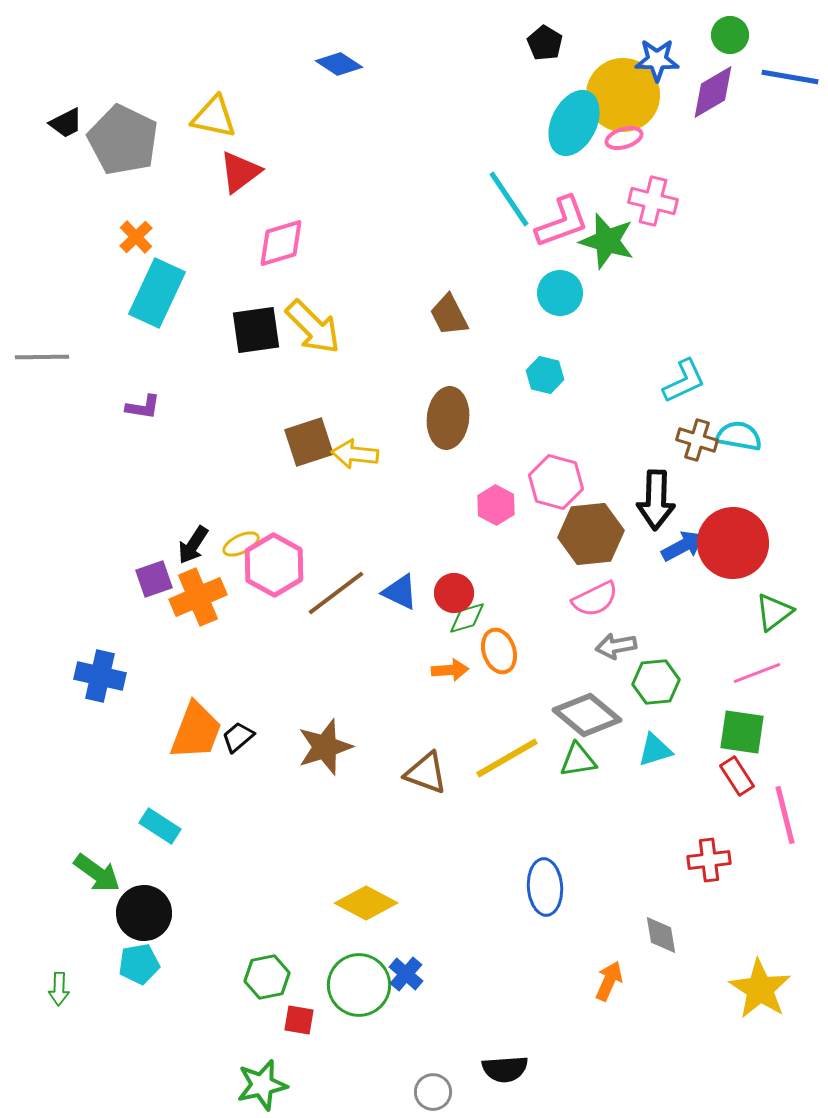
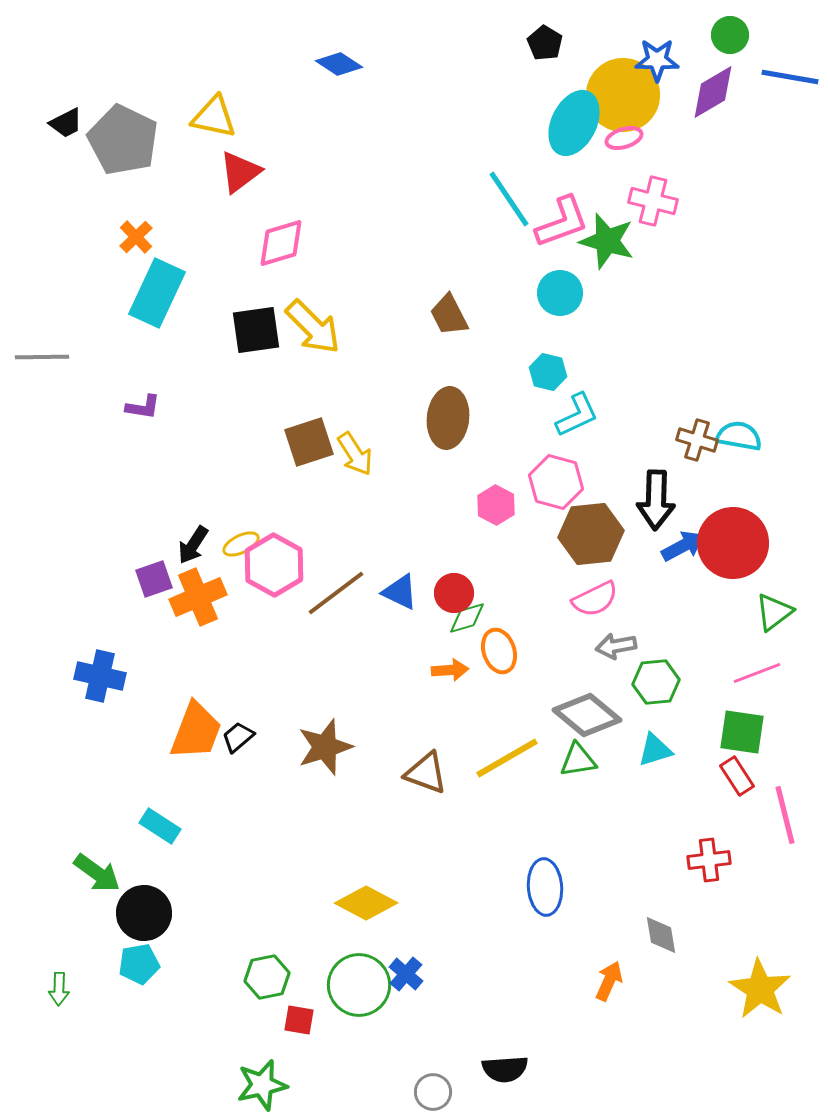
cyan hexagon at (545, 375): moved 3 px right, 3 px up
cyan L-shape at (684, 381): moved 107 px left, 34 px down
yellow arrow at (355, 454): rotated 129 degrees counterclockwise
